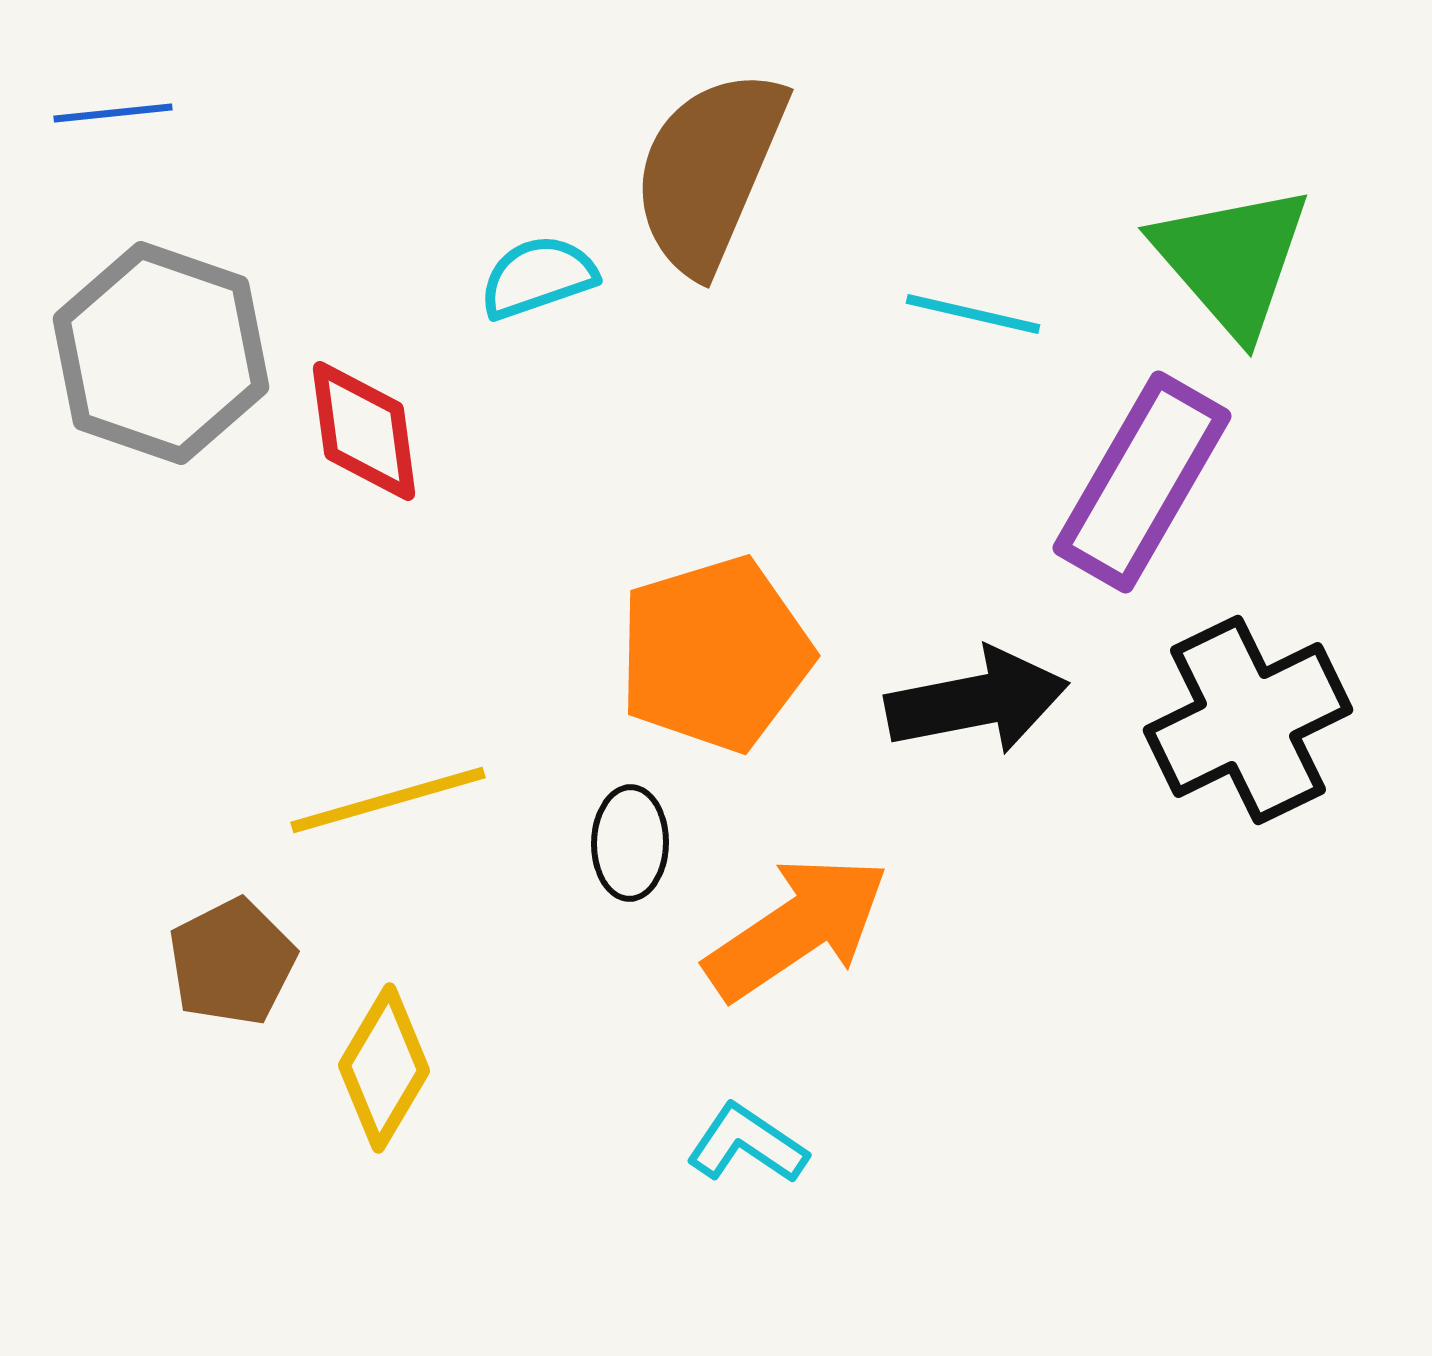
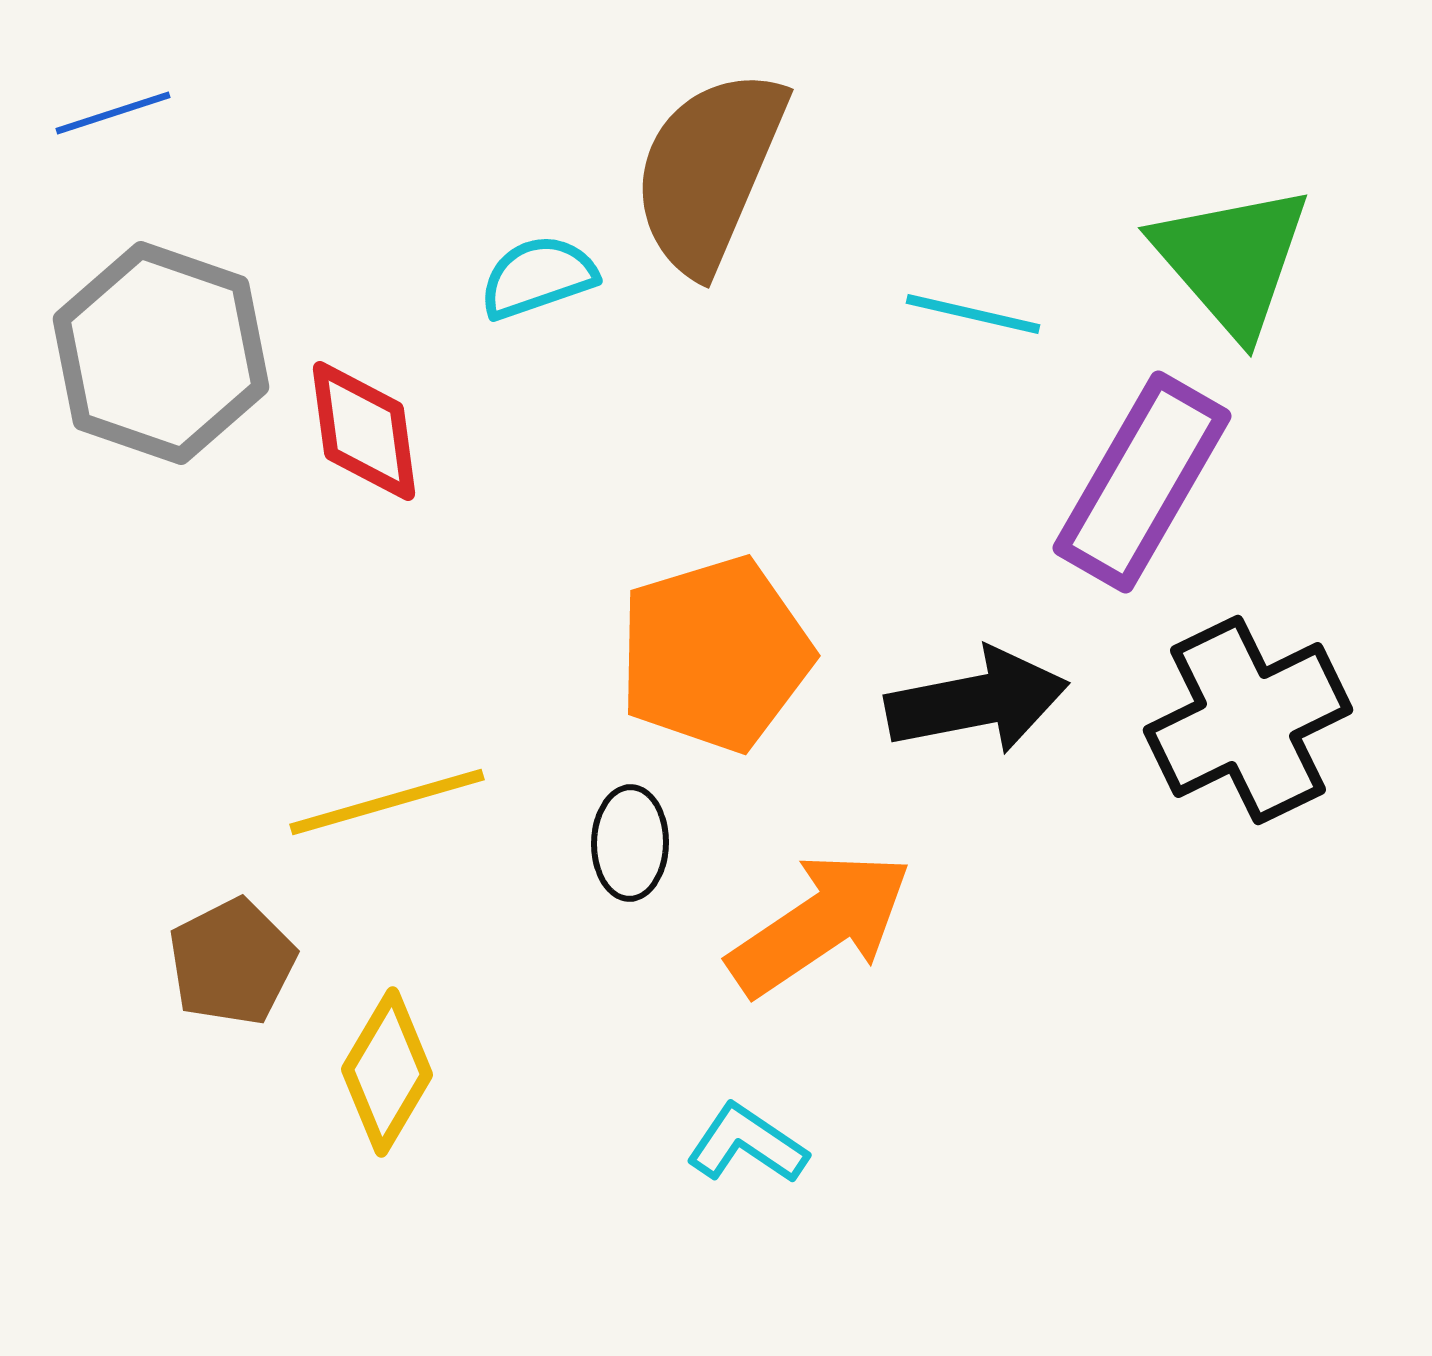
blue line: rotated 12 degrees counterclockwise
yellow line: moved 1 px left, 2 px down
orange arrow: moved 23 px right, 4 px up
yellow diamond: moved 3 px right, 4 px down
